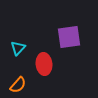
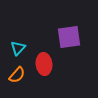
orange semicircle: moved 1 px left, 10 px up
